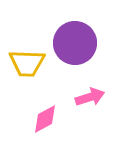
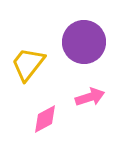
purple circle: moved 9 px right, 1 px up
yellow trapezoid: moved 1 px right, 1 px down; rotated 126 degrees clockwise
